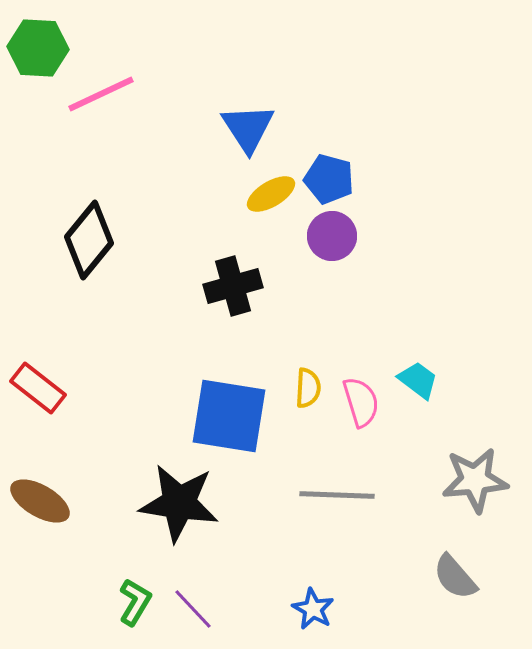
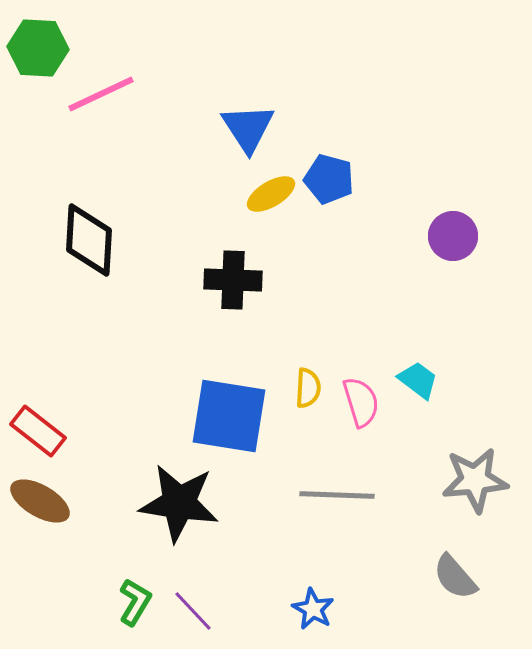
purple circle: moved 121 px right
black diamond: rotated 36 degrees counterclockwise
black cross: moved 6 px up; rotated 18 degrees clockwise
red rectangle: moved 43 px down
purple line: moved 2 px down
